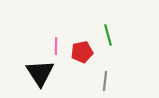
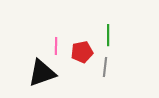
green line: rotated 15 degrees clockwise
black triangle: moved 2 px right; rotated 44 degrees clockwise
gray line: moved 14 px up
